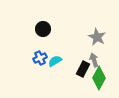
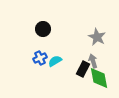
gray arrow: moved 1 px left, 1 px down
green diamond: rotated 40 degrees counterclockwise
